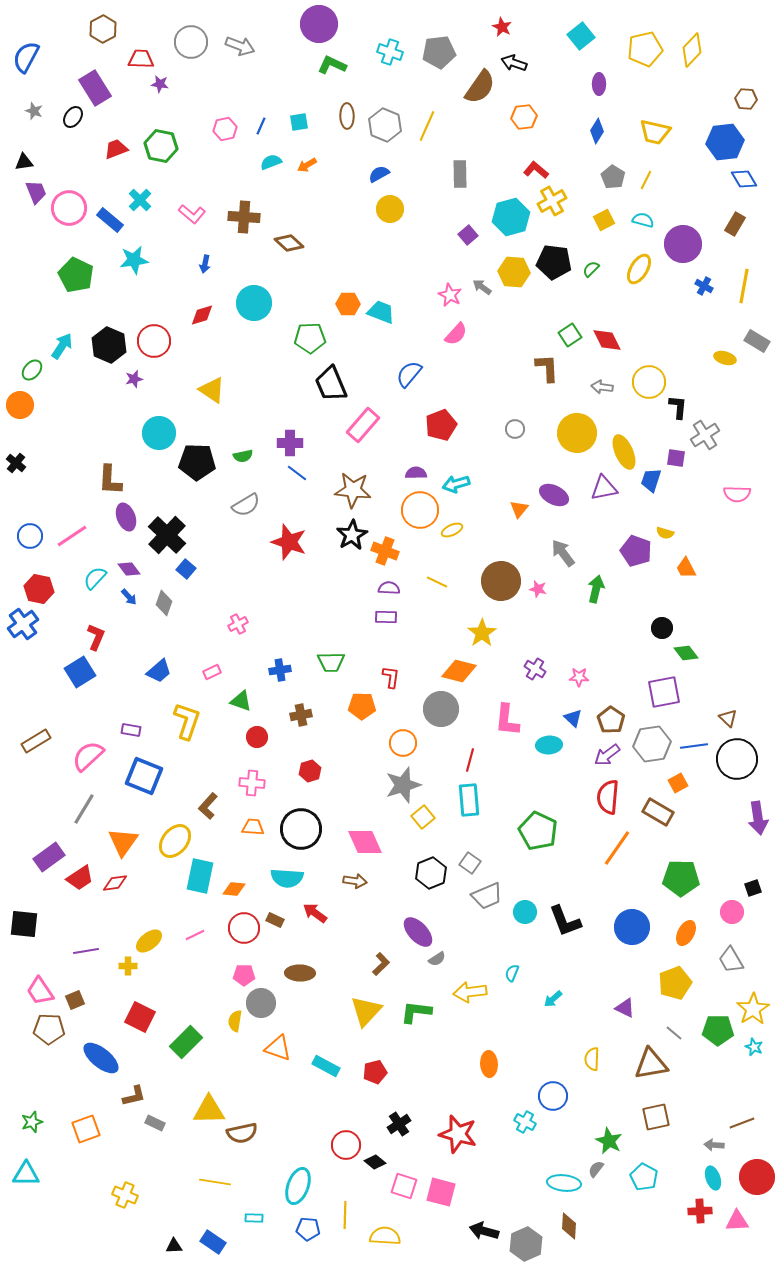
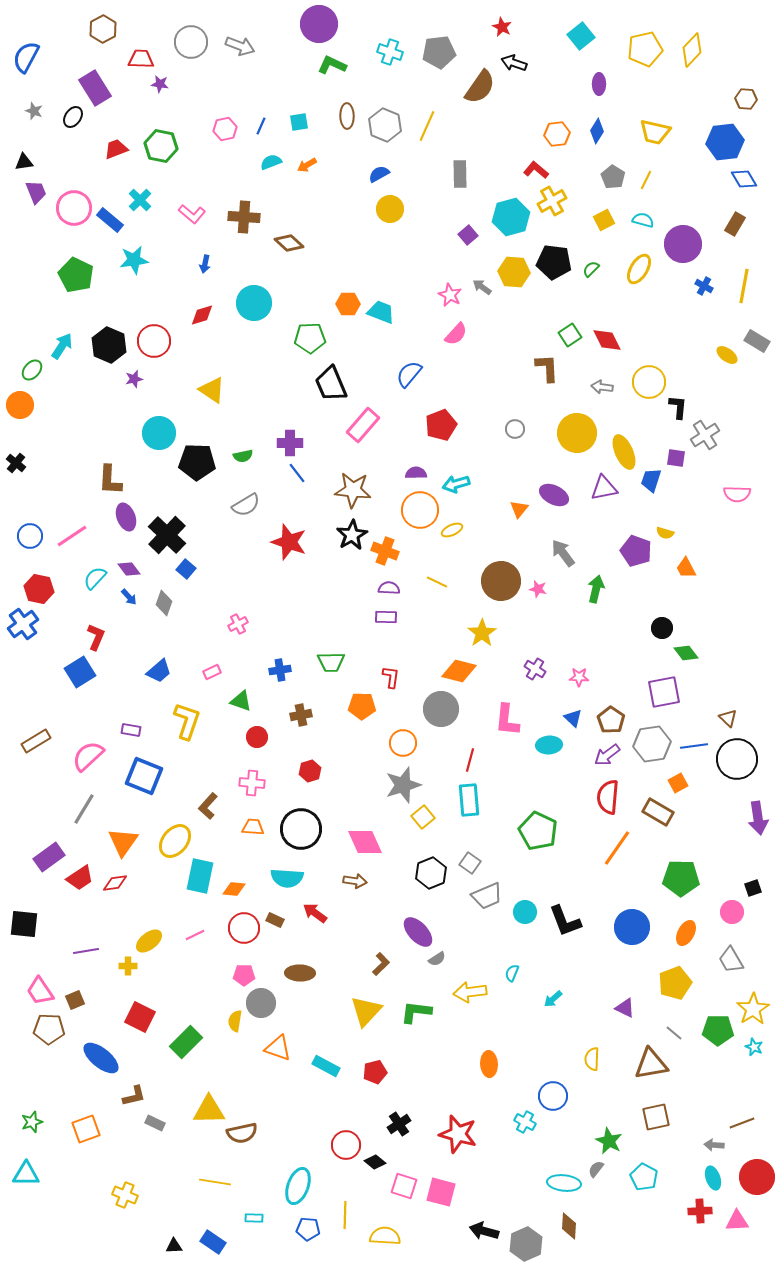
orange hexagon at (524, 117): moved 33 px right, 17 px down
pink circle at (69, 208): moved 5 px right
yellow ellipse at (725, 358): moved 2 px right, 3 px up; rotated 20 degrees clockwise
blue line at (297, 473): rotated 15 degrees clockwise
